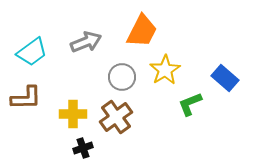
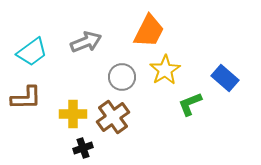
orange trapezoid: moved 7 px right
brown cross: moved 3 px left
